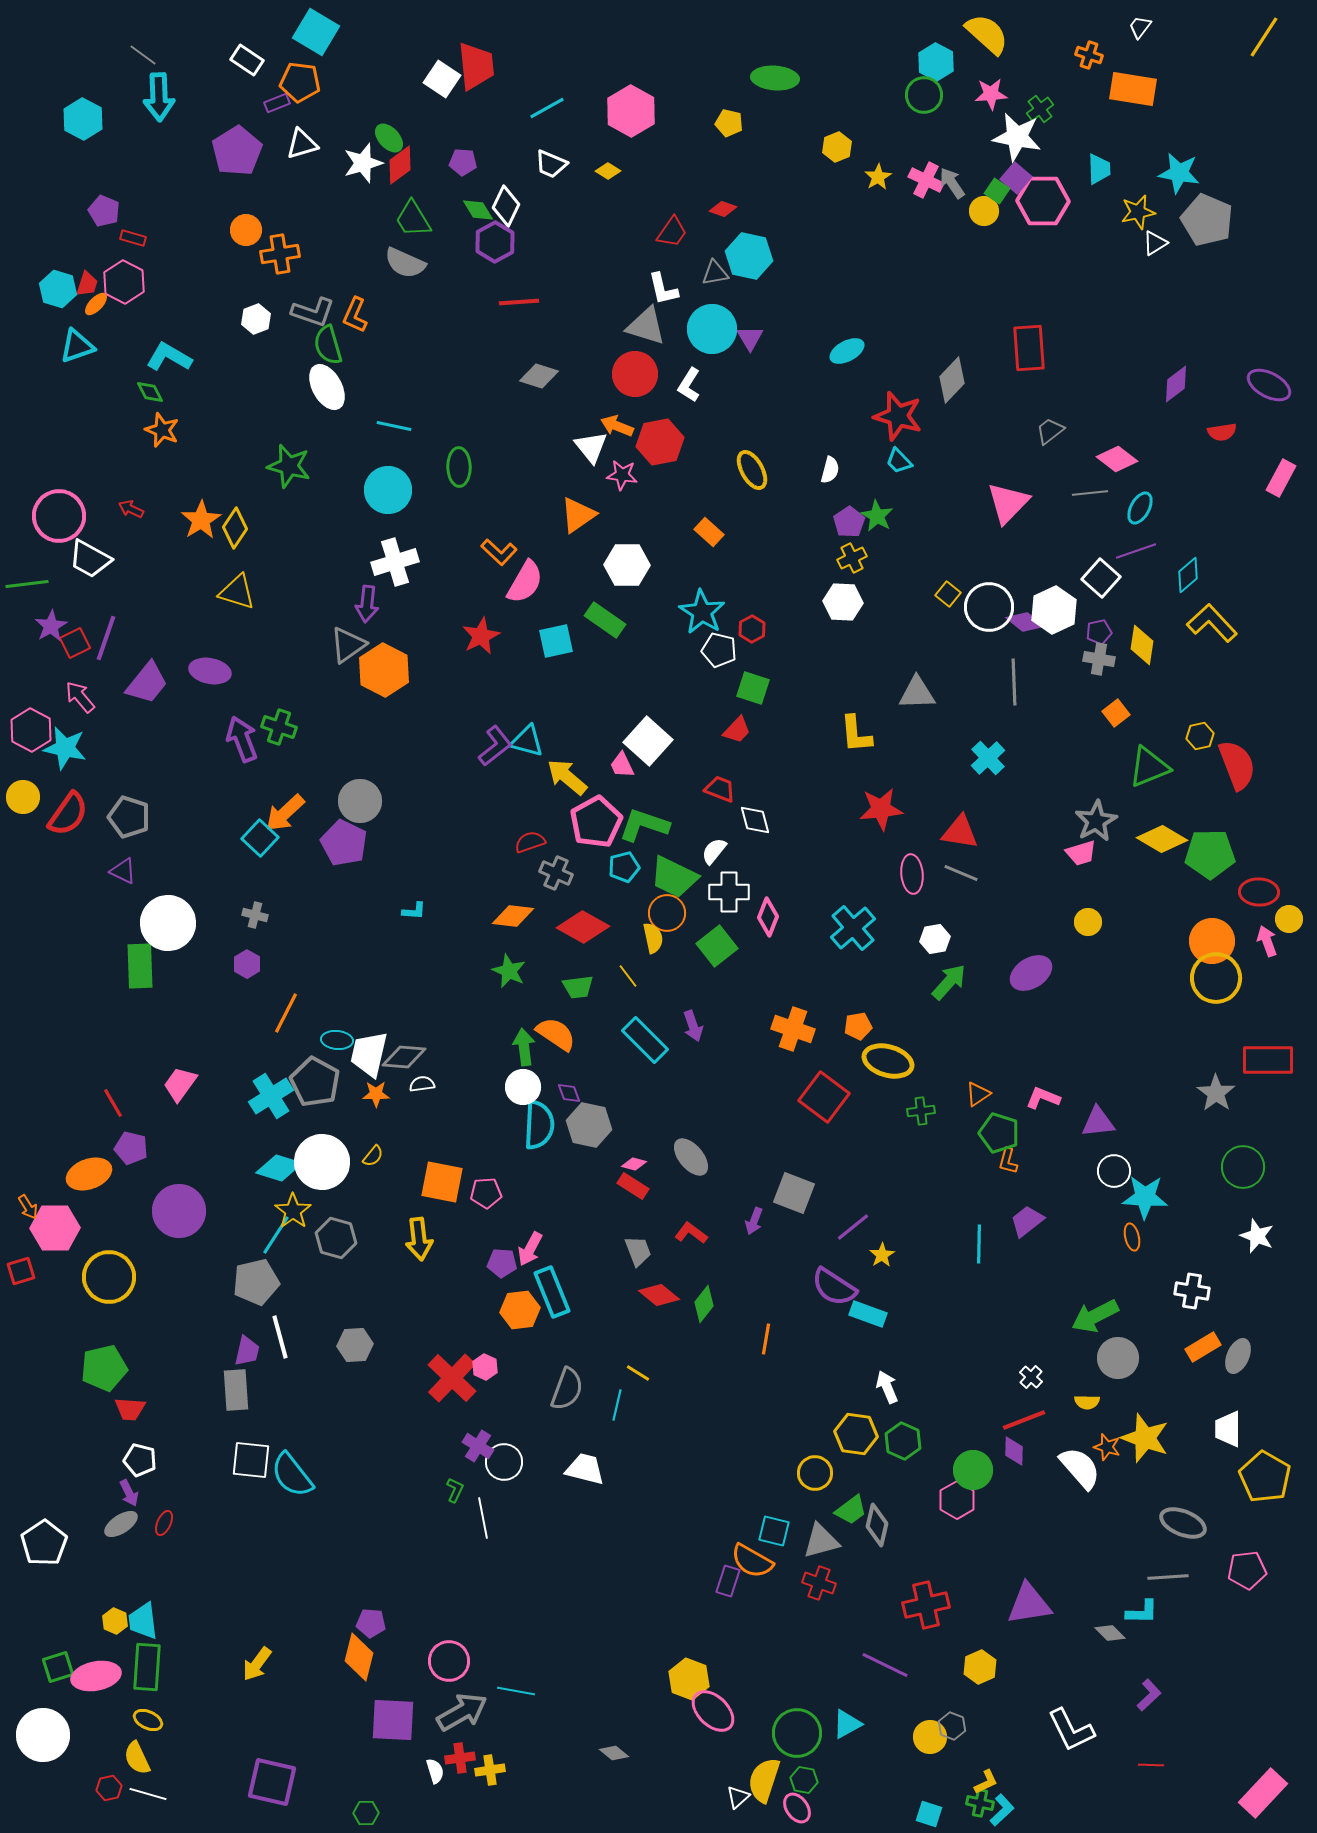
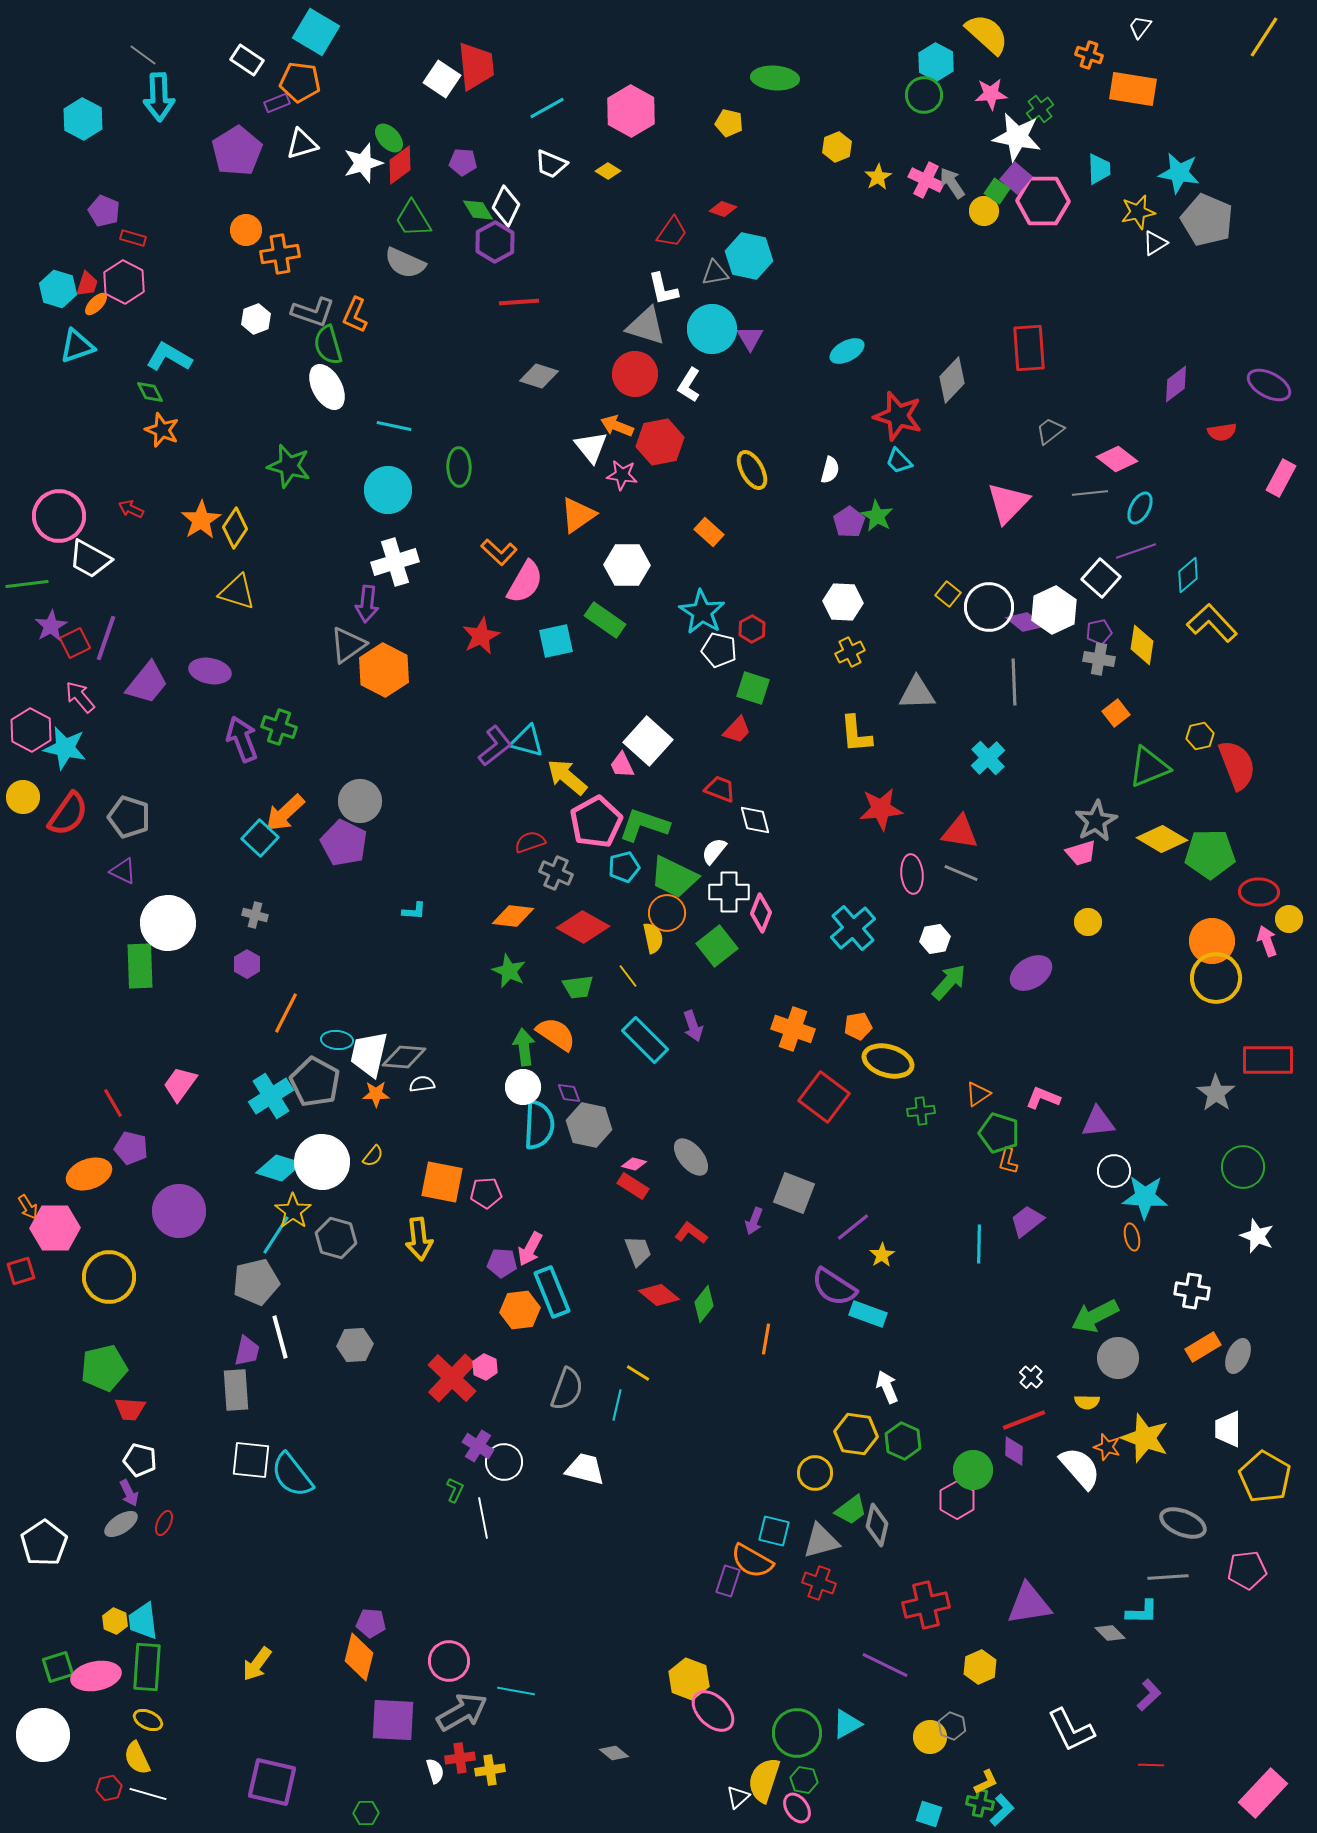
yellow cross at (852, 558): moved 2 px left, 94 px down
pink diamond at (768, 917): moved 7 px left, 4 px up
